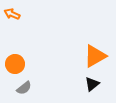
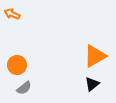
orange circle: moved 2 px right, 1 px down
